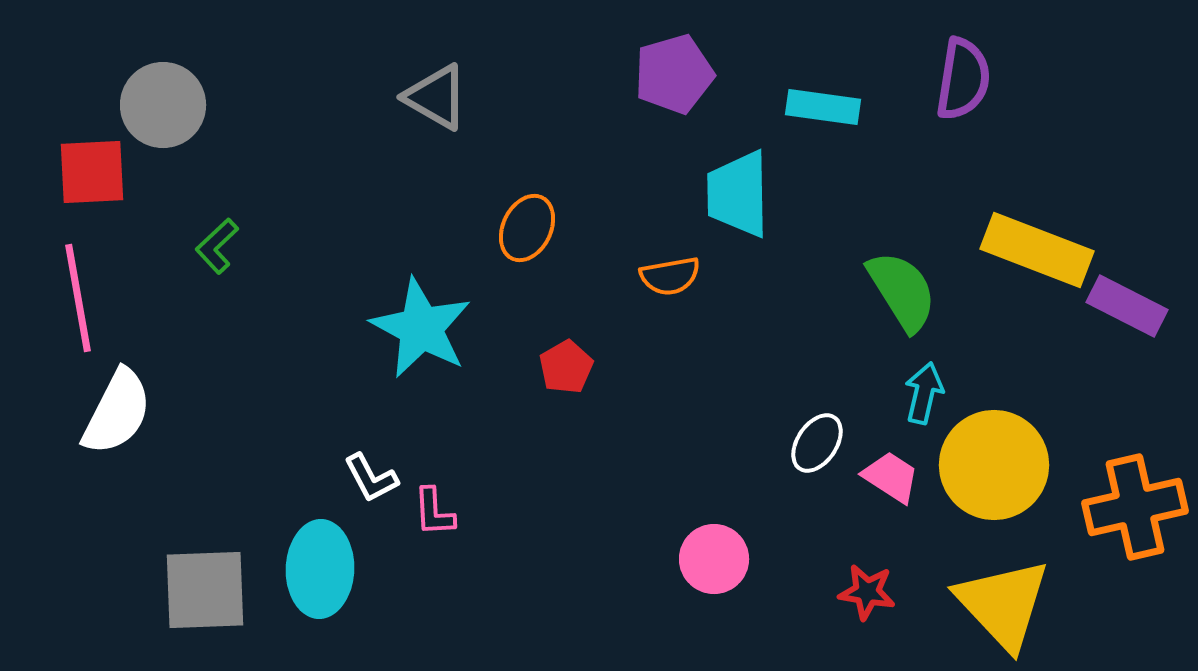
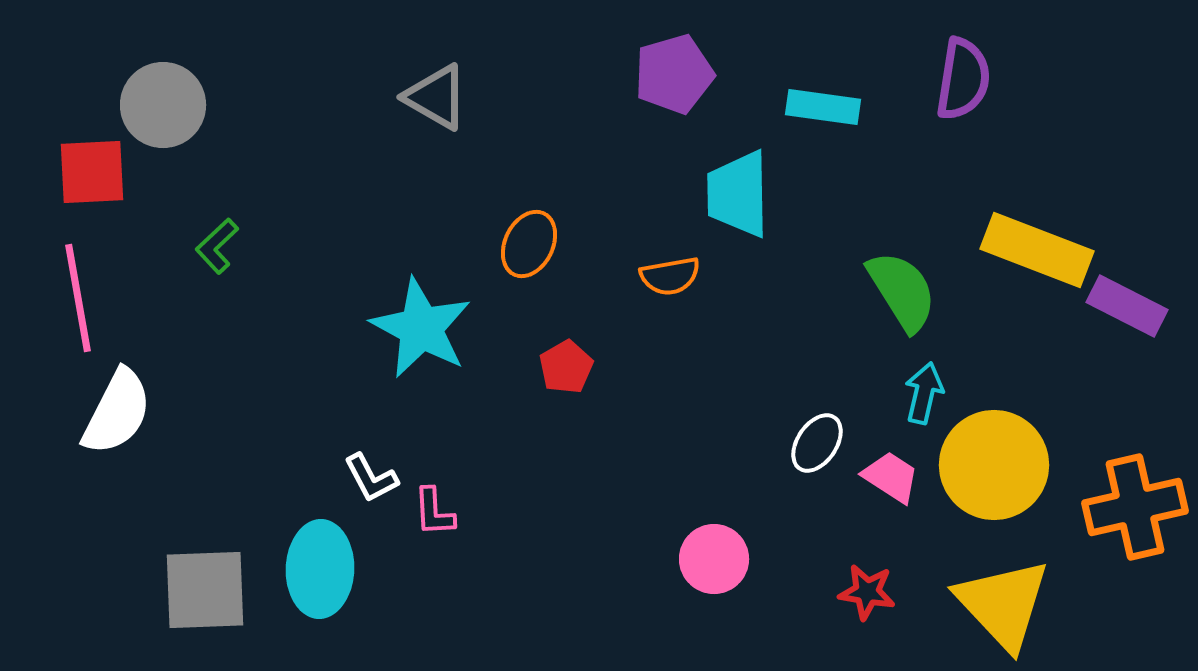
orange ellipse: moved 2 px right, 16 px down
